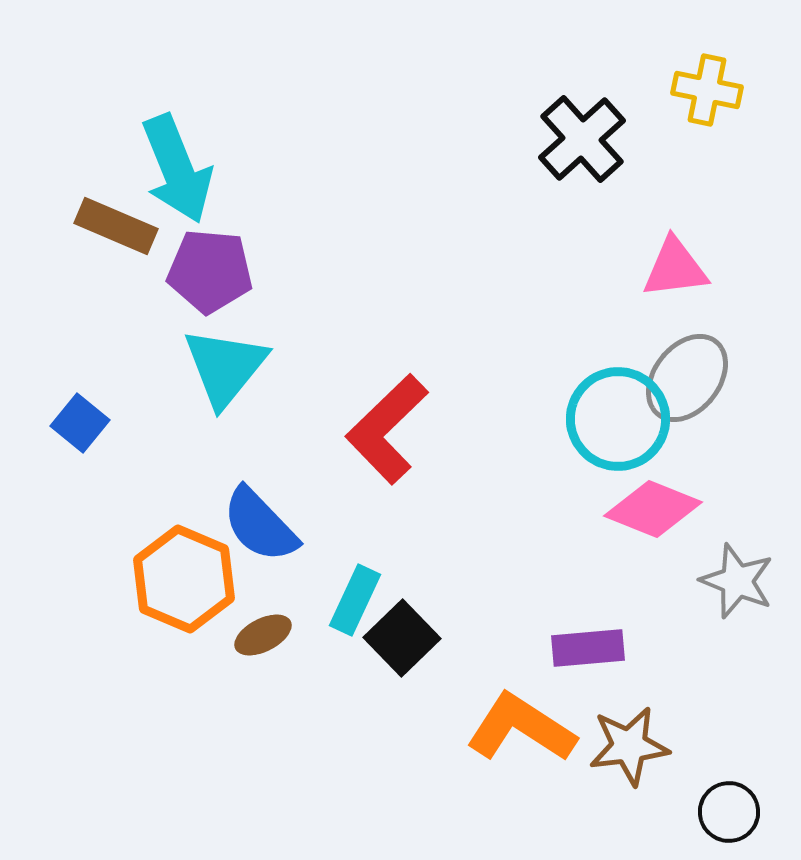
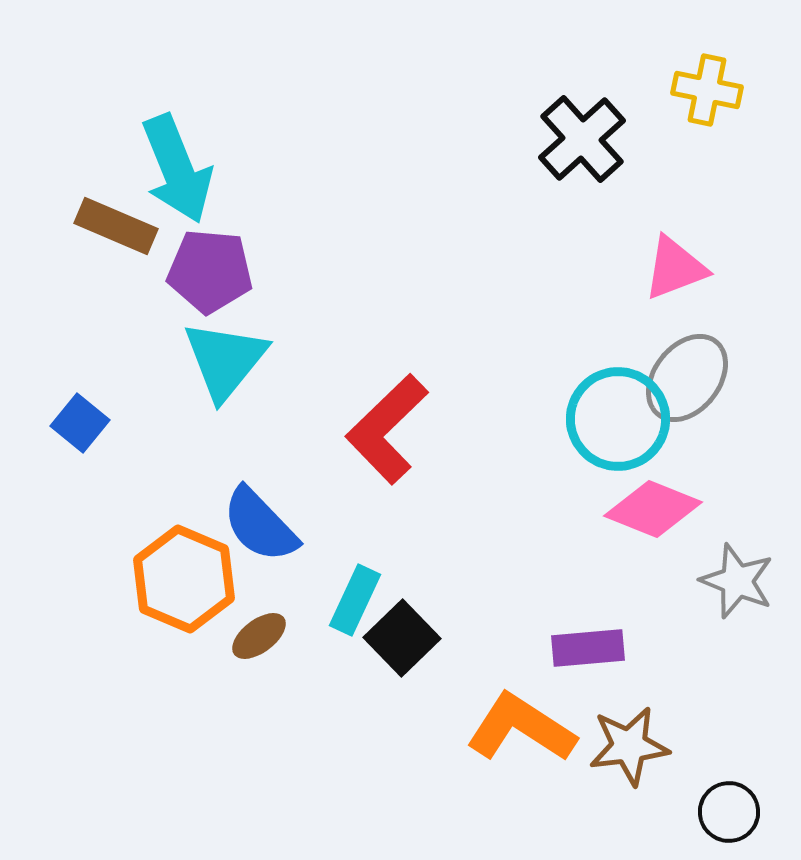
pink triangle: rotated 14 degrees counterclockwise
cyan triangle: moved 7 px up
brown ellipse: moved 4 px left, 1 px down; rotated 10 degrees counterclockwise
